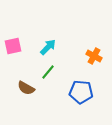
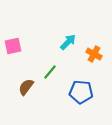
cyan arrow: moved 20 px right, 5 px up
orange cross: moved 2 px up
green line: moved 2 px right
brown semicircle: moved 1 px up; rotated 96 degrees clockwise
